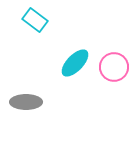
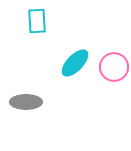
cyan rectangle: moved 2 px right, 1 px down; rotated 50 degrees clockwise
